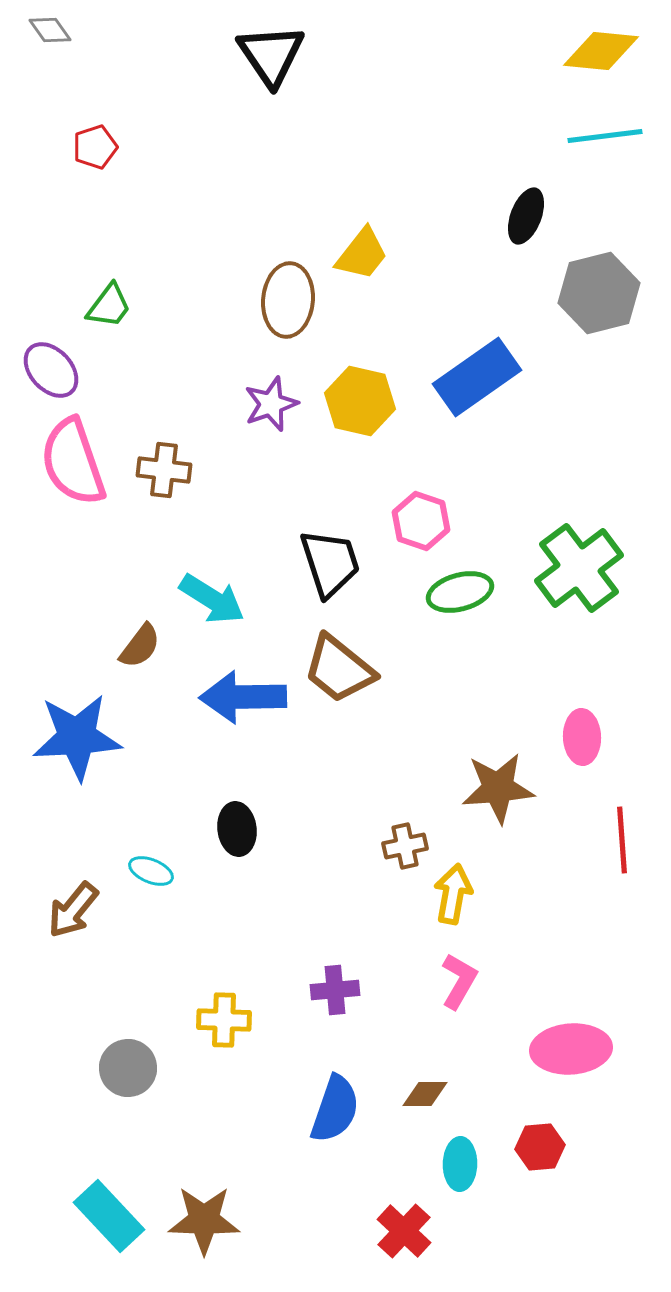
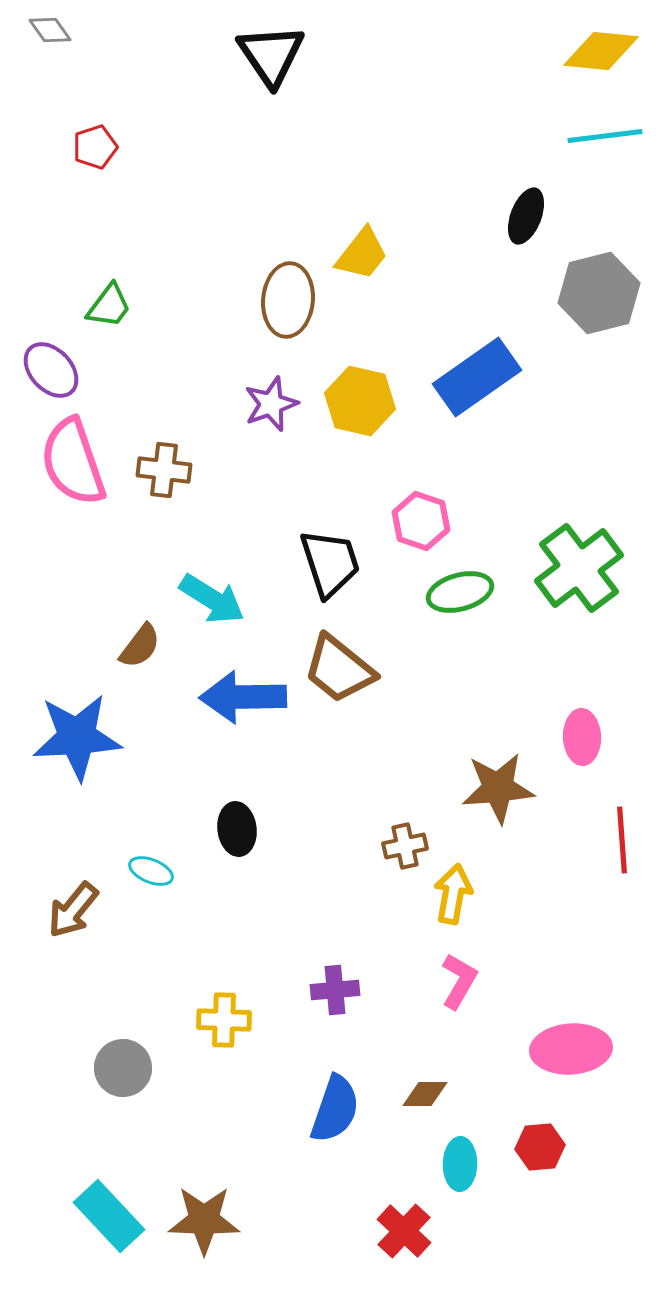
gray circle at (128, 1068): moved 5 px left
